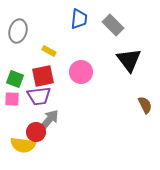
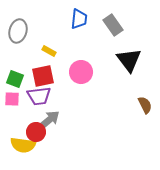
gray rectangle: rotated 10 degrees clockwise
gray arrow: rotated 10 degrees clockwise
